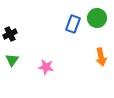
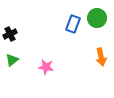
green triangle: rotated 16 degrees clockwise
